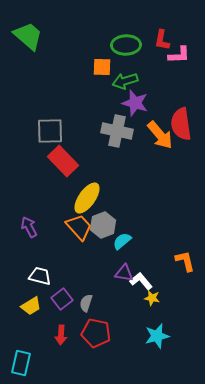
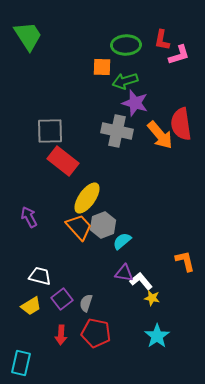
green trapezoid: rotated 16 degrees clockwise
pink L-shape: rotated 15 degrees counterclockwise
red rectangle: rotated 8 degrees counterclockwise
purple arrow: moved 10 px up
cyan star: rotated 20 degrees counterclockwise
